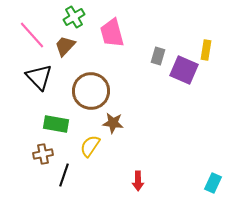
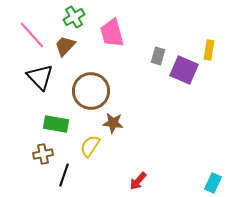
yellow rectangle: moved 3 px right
black triangle: moved 1 px right
red arrow: rotated 42 degrees clockwise
